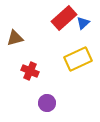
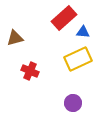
blue triangle: moved 9 px down; rotated 48 degrees clockwise
purple circle: moved 26 px right
